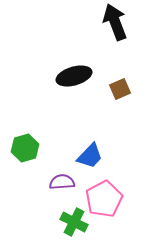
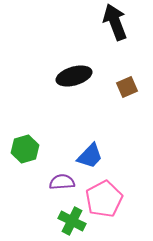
brown square: moved 7 px right, 2 px up
green hexagon: moved 1 px down
green cross: moved 2 px left, 1 px up
